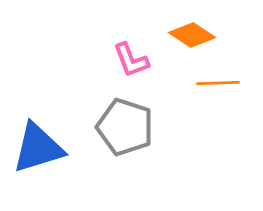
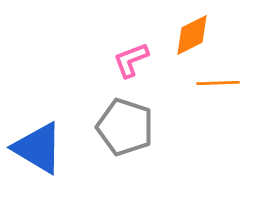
orange diamond: rotated 60 degrees counterclockwise
pink L-shape: rotated 90 degrees clockwise
blue triangle: rotated 48 degrees clockwise
